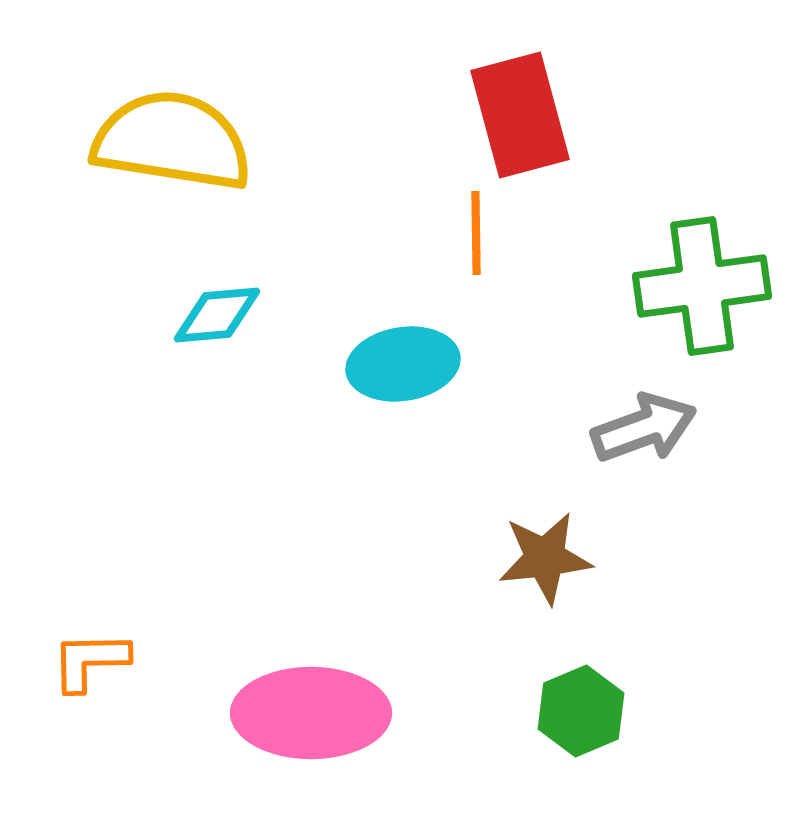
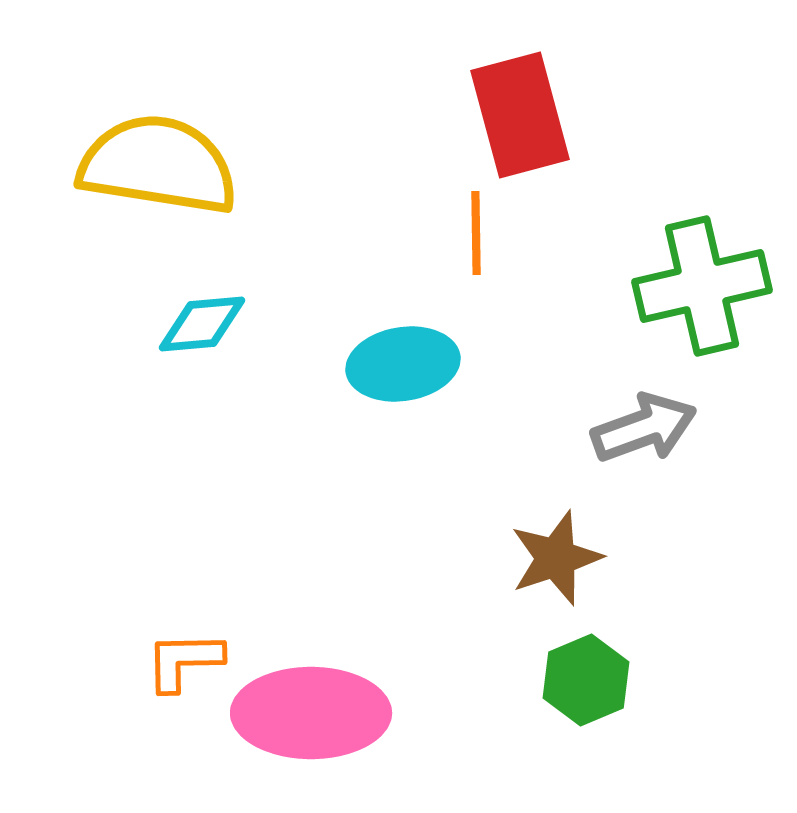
yellow semicircle: moved 14 px left, 24 px down
green cross: rotated 5 degrees counterclockwise
cyan diamond: moved 15 px left, 9 px down
brown star: moved 11 px right; rotated 12 degrees counterclockwise
orange L-shape: moved 94 px right
green hexagon: moved 5 px right, 31 px up
